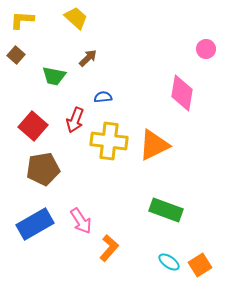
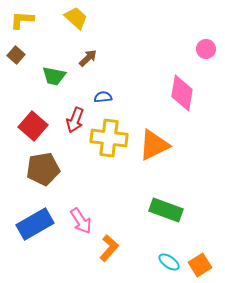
yellow cross: moved 3 px up
